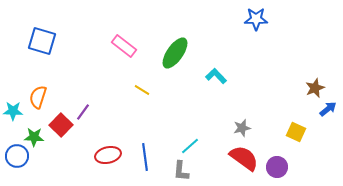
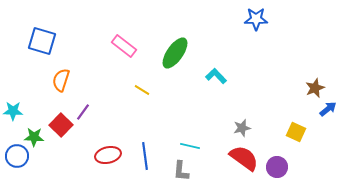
orange semicircle: moved 23 px right, 17 px up
cyan line: rotated 54 degrees clockwise
blue line: moved 1 px up
